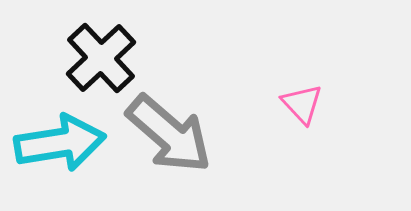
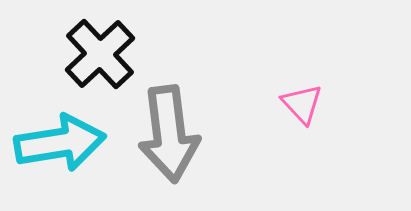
black cross: moved 1 px left, 4 px up
gray arrow: rotated 42 degrees clockwise
